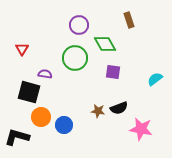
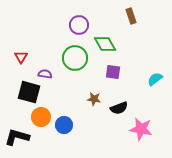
brown rectangle: moved 2 px right, 4 px up
red triangle: moved 1 px left, 8 px down
brown star: moved 4 px left, 12 px up
